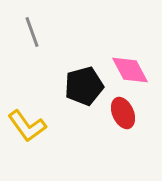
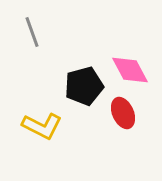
yellow L-shape: moved 15 px right; rotated 27 degrees counterclockwise
